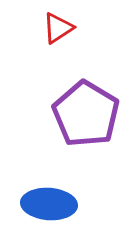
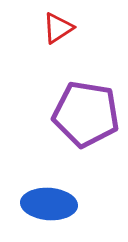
purple pentagon: rotated 22 degrees counterclockwise
